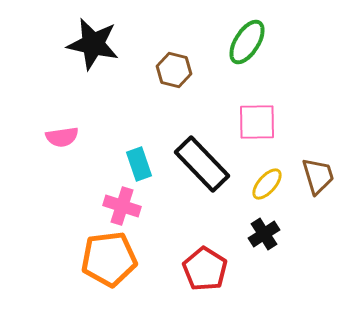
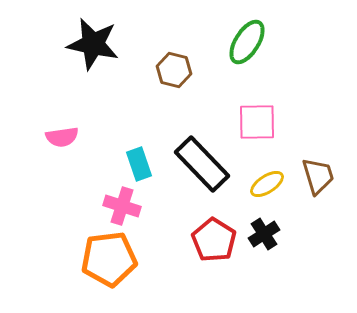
yellow ellipse: rotated 16 degrees clockwise
red pentagon: moved 9 px right, 29 px up
